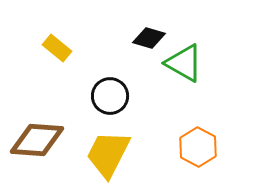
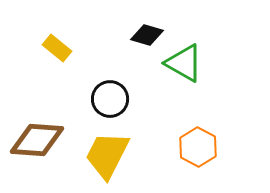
black diamond: moved 2 px left, 3 px up
black circle: moved 3 px down
yellow trapezoid: moved 1 px left, 1 px down
